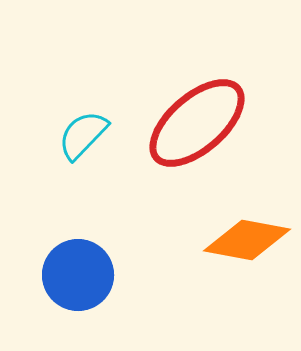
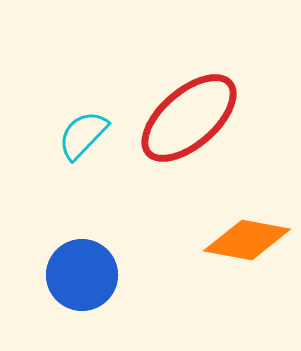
red ellipse: moved 8 px left, 5 px up
blue circle: moved 4 px right
